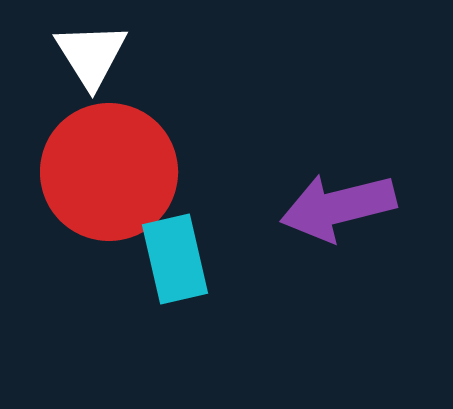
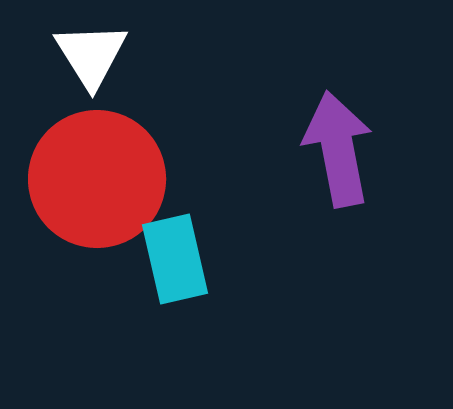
red circle: moved 12 px left, 7 px down
purple arrow: moved 58 px up; rotated 93 degrees clockwise
